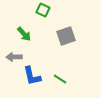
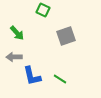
green arrow: moved 7 px left, 1 px up
